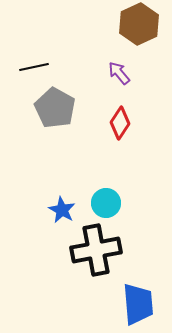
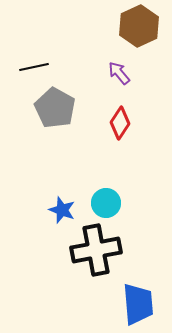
brown hexagon: moved 2 px down
blue star: rotated 8 degrees counterclockwise
